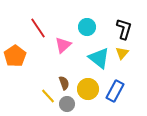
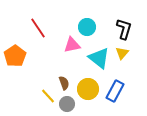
pink triangle: moved 9 px right; rotated 30 degrees clockwise
